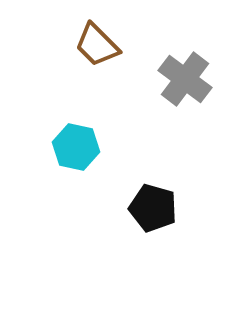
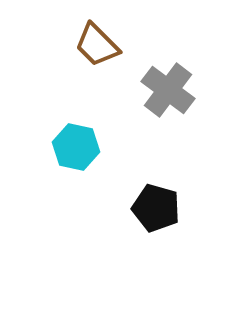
gray cross: moved 17 px left, 11 px down
black pentagon: moved 3 px right
